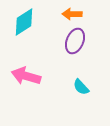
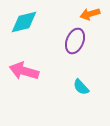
orange arrow: moved 18 px right; rotated 18 degrees counterclockwise
cyan diamond: rotated 20 degrees clockwise
pink arrow: moved 2 px left, 5 px up
